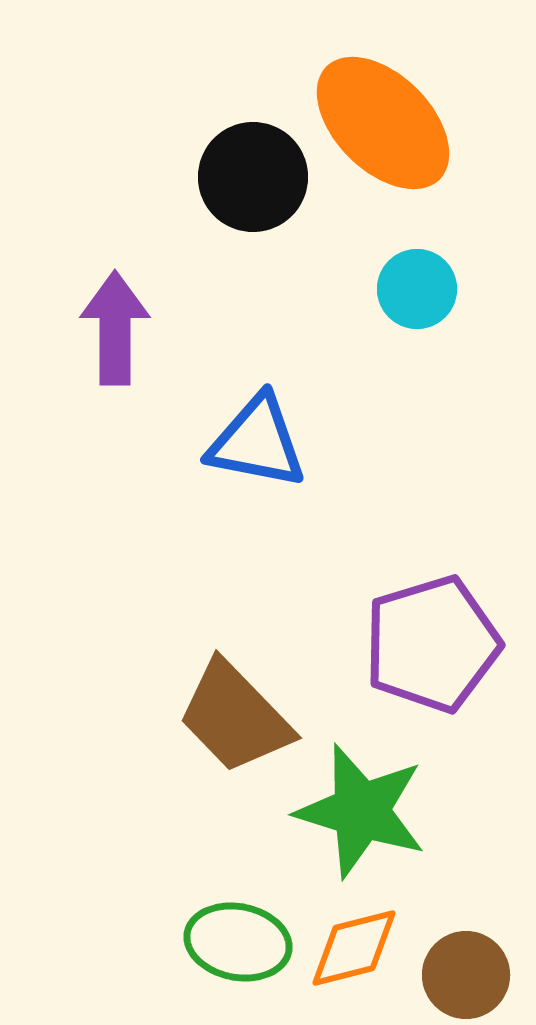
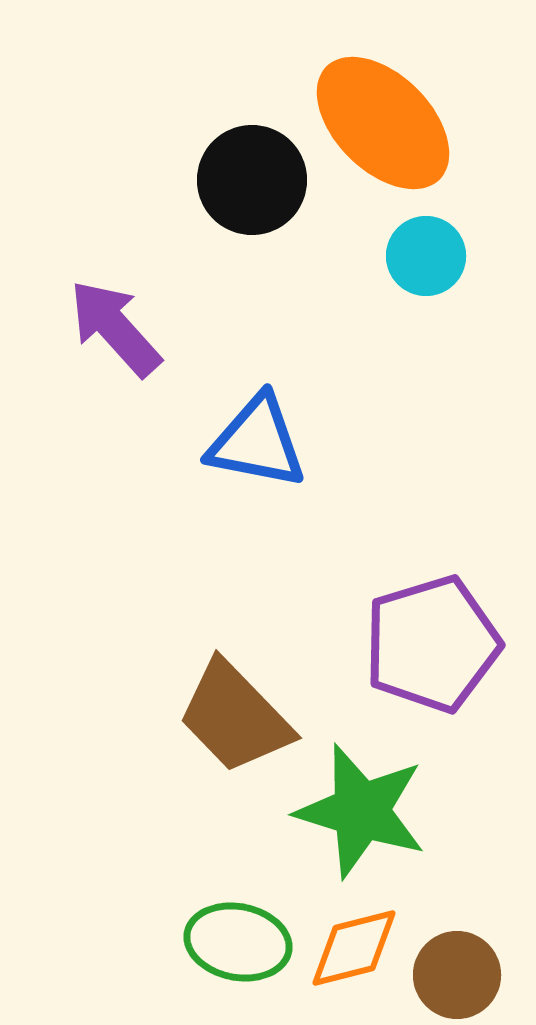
black circle: moved 1 px left, 3 px down
cyan circle: moved 9 px right, 33 px up
purple arrow: rotated 42 degrees counterclockwise
brown circle: moved 9 px left
